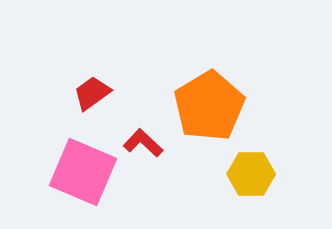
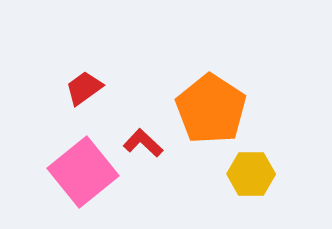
red trapezoid: moved 8 px left, 5 px up
orange pentagon: moved 2 px right, 3 px down; rotated 8 degrees counterclockwise
pink square: rotated 28 degrees clockwise
